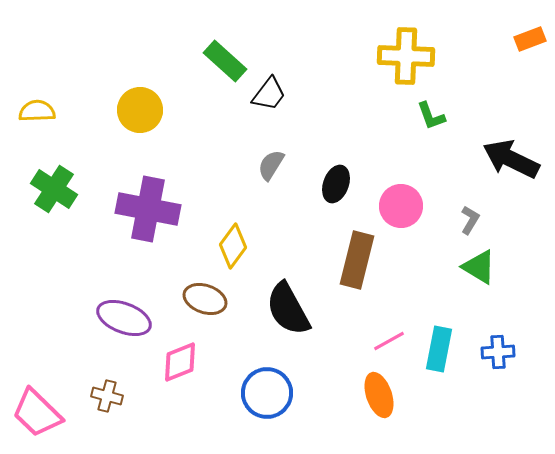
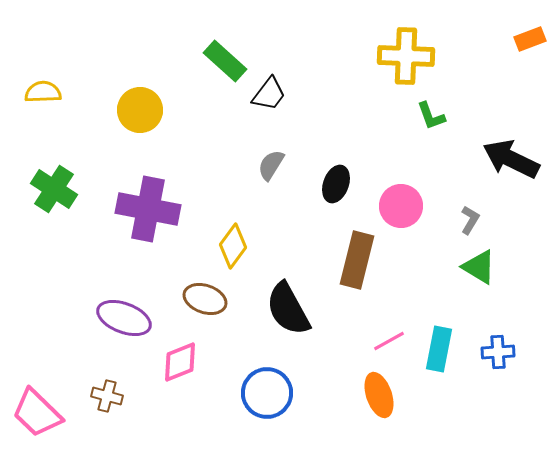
yellow semicircle: moved 6 px right, 19 px up
